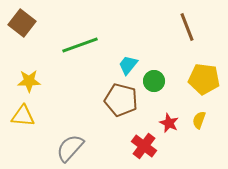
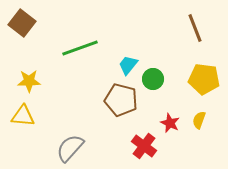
brown line: moved 8 px right, 1 px down
green line: moved 3 px down
green circle: moved 1 px left, 2 px up
red star: moved 1 px right
